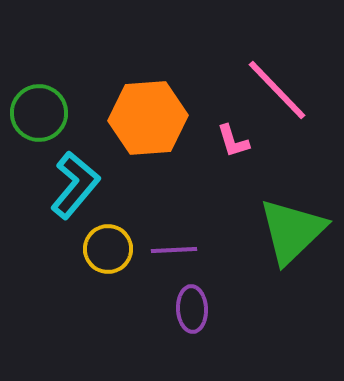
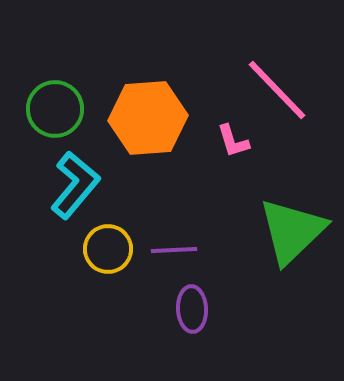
green circle: moved 16 px right, 4 px up
